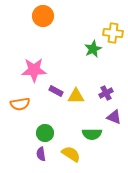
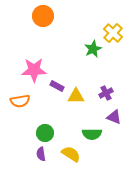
yellow cross: rotated 36 degrees clockwise
purple rectangle: moved 1 px right, 5 px up
orange semicircle: moved 3 px up
